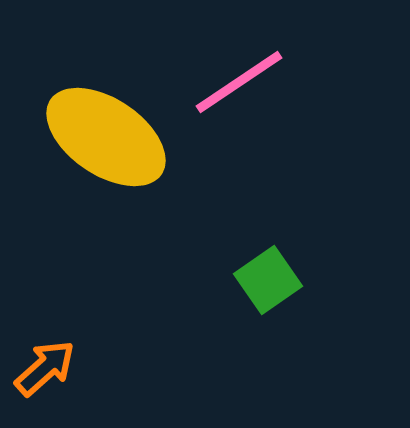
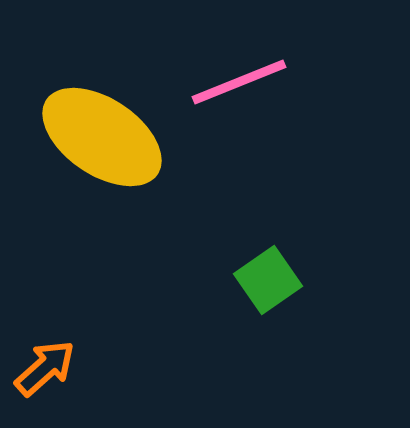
pink line: rotated 12 degrees clockwise
yellow ellipse: moved 4 px left
